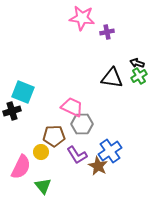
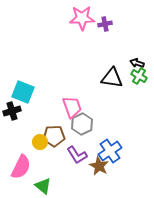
pink star: rotated 10 degrees counterclockwise
purple cross: moved 2 px left, 8 px up
green cross: rotated 28 degrees counterclockwise
pink trapezoid: rotated 45 degrees clockwise
gray hexagon: rotated 25 degrees counterclockwise
yellow circle: moved 1 px left, 10 px up
brown star: moved 1 px right
green triangle: rotated 12 degrees counterclockwise
